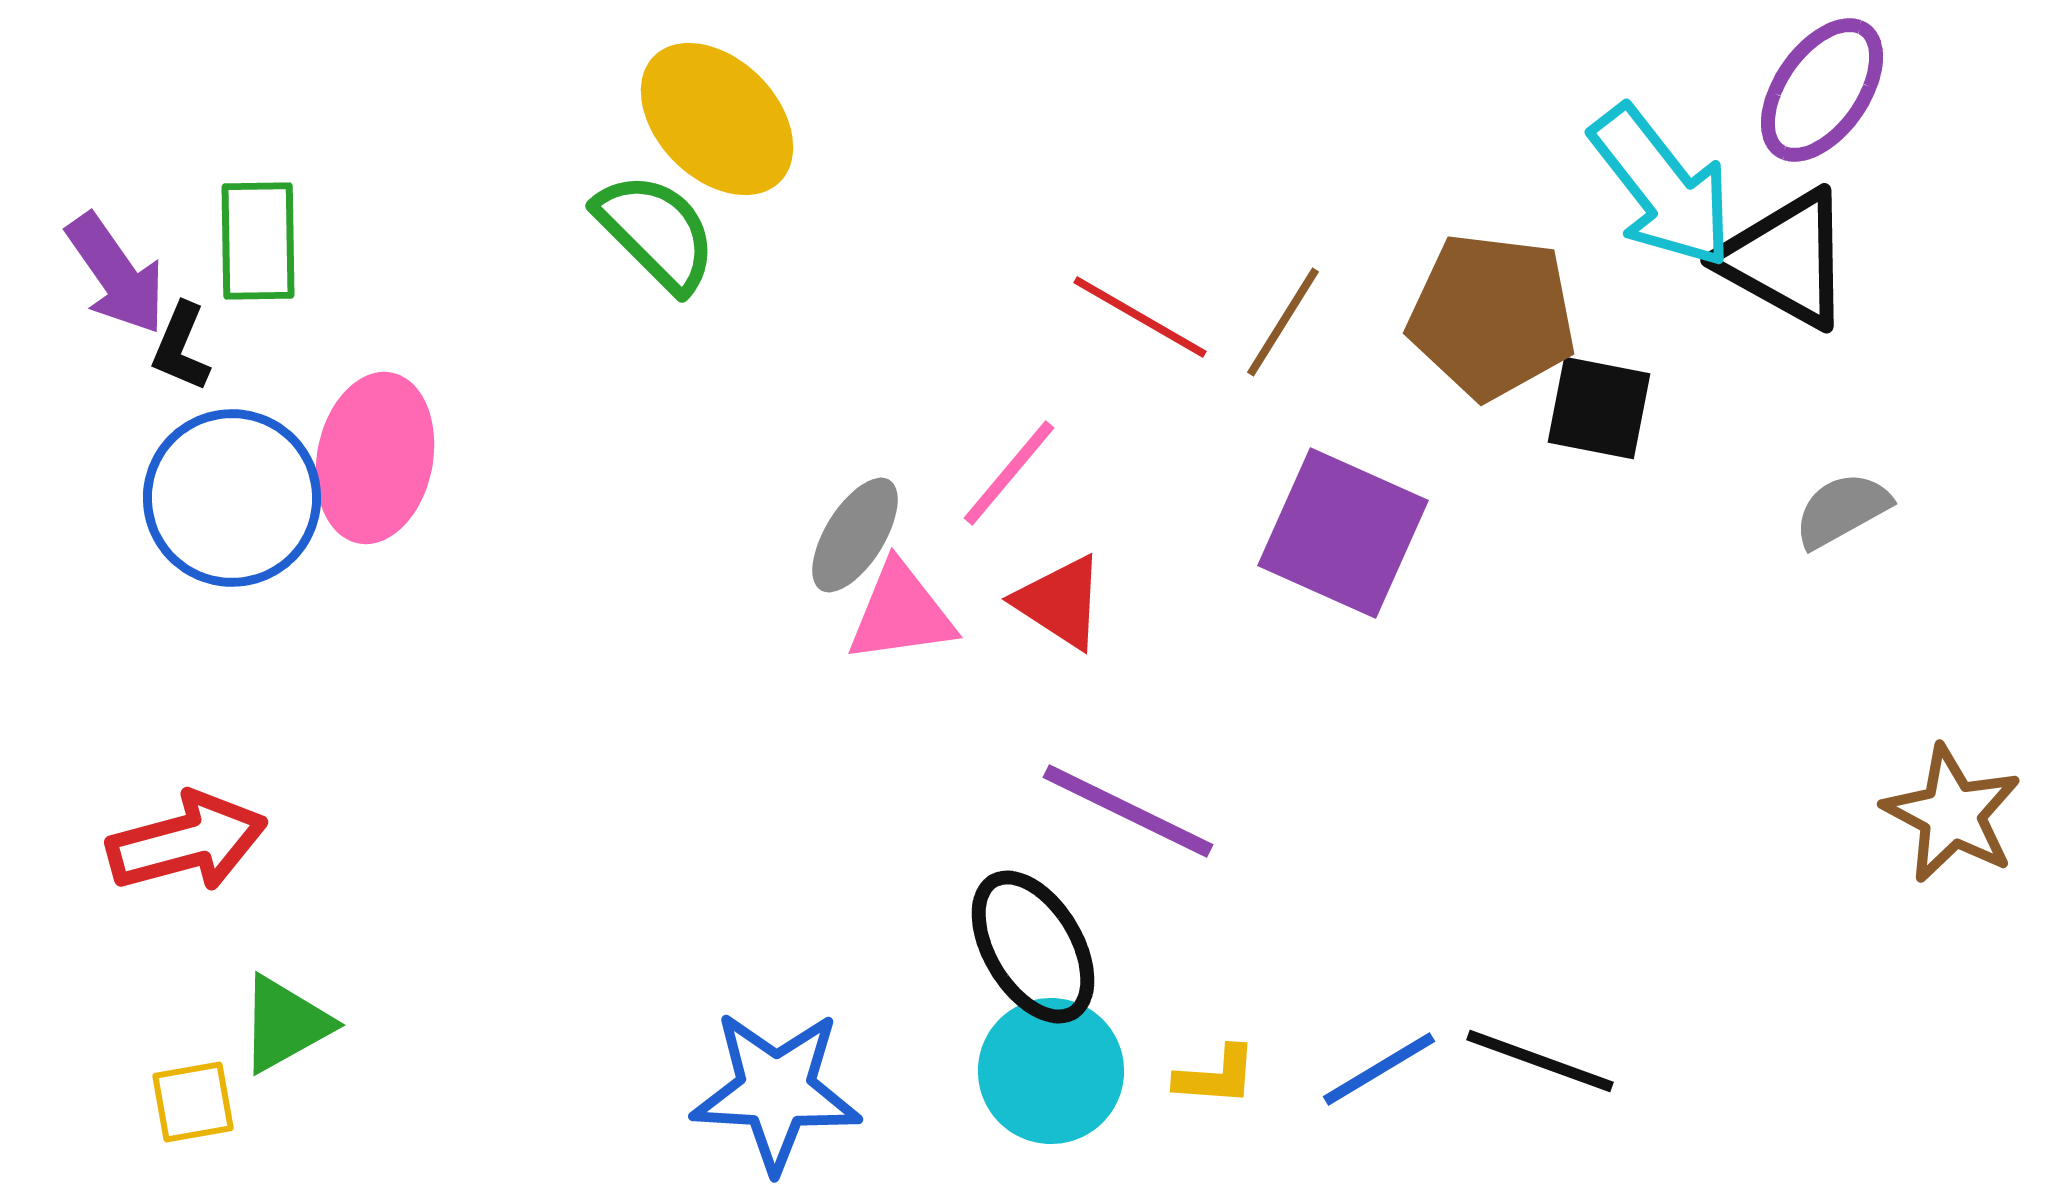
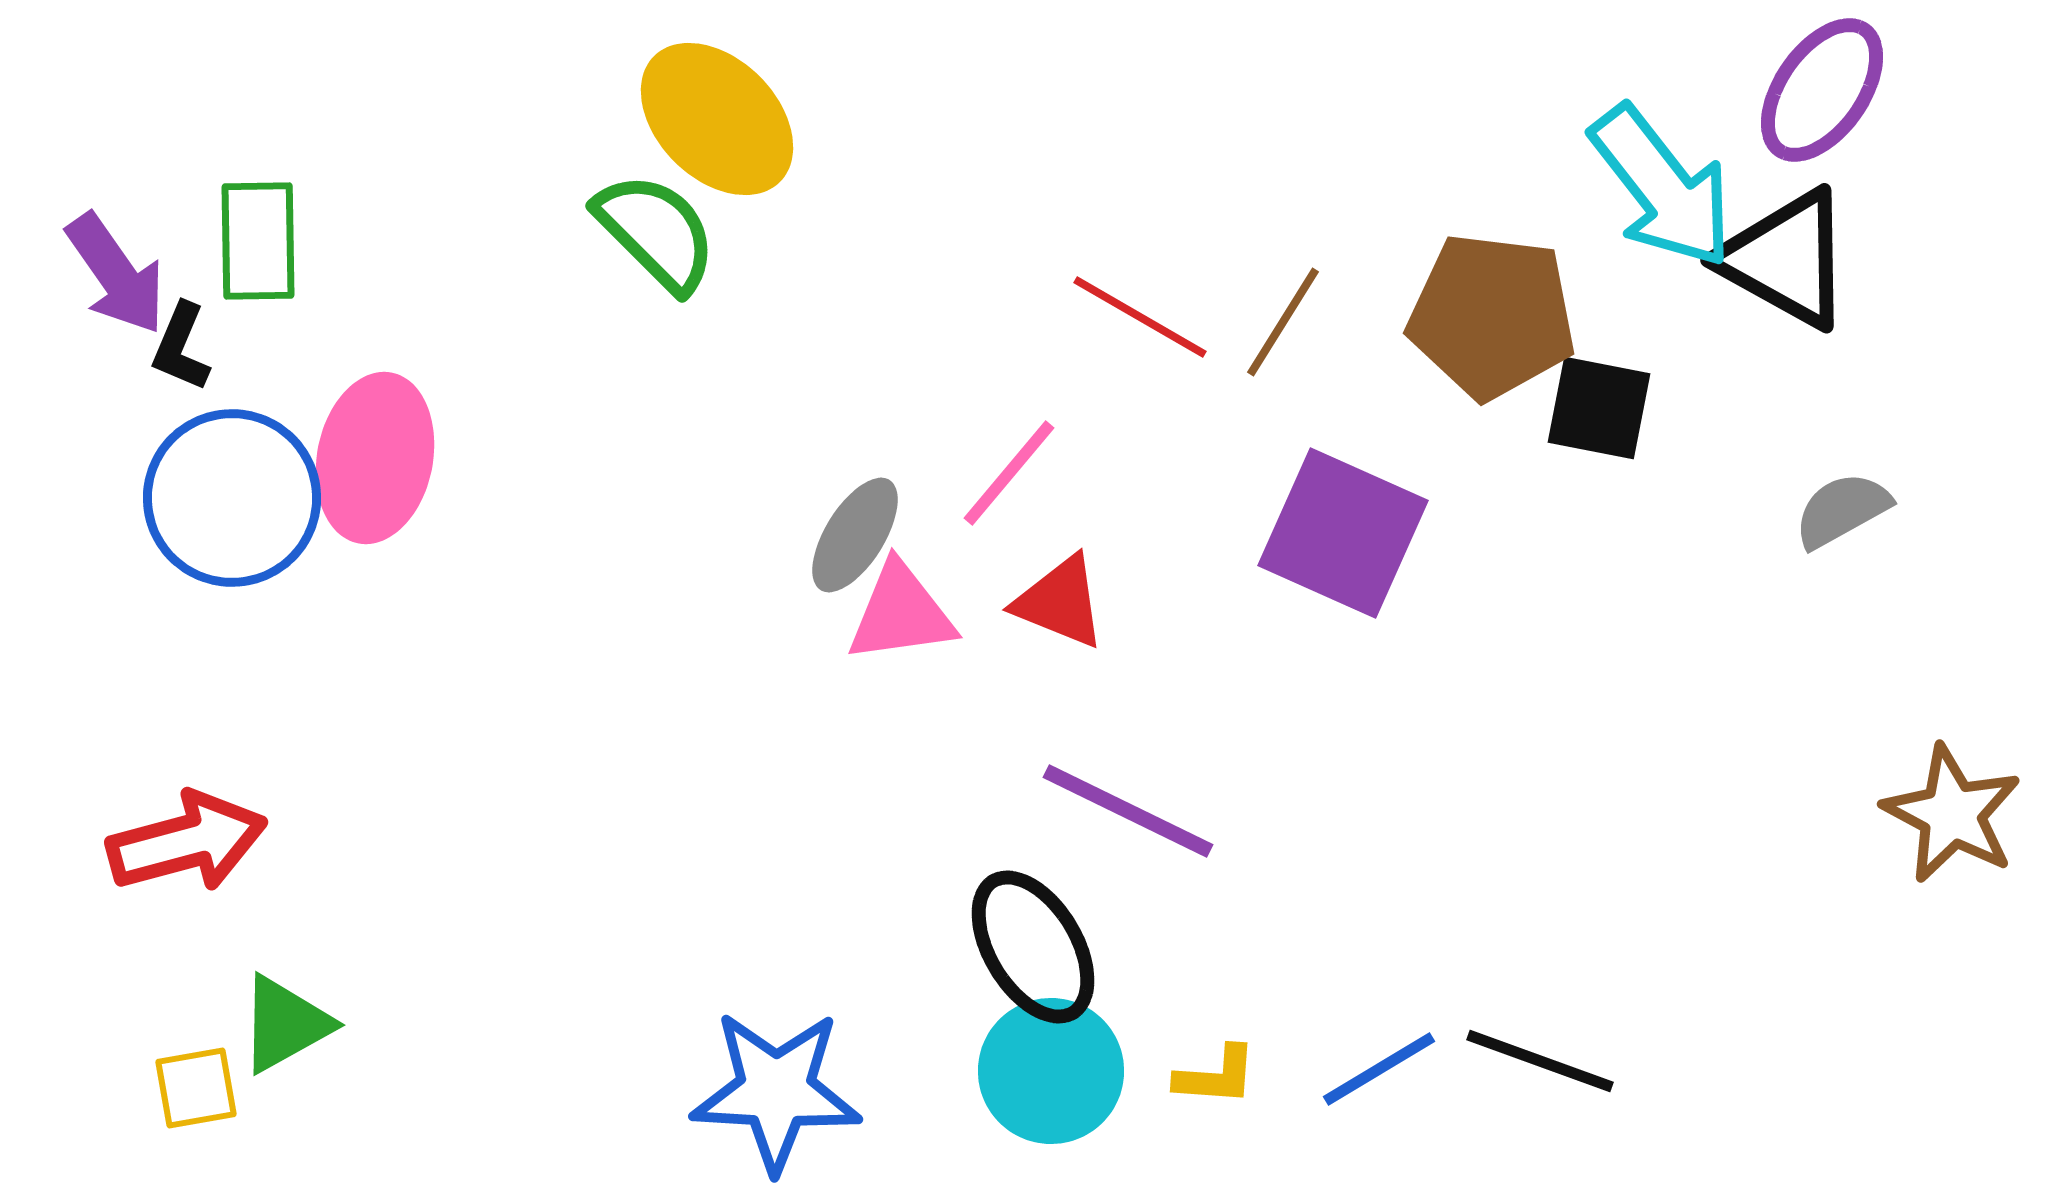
red triangle: rotated 11 degrees counterclockwise
yellow square: moved 3 px right, 14 px up
